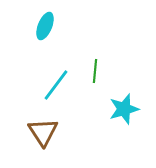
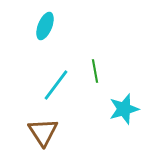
green line: rotated 15 degrees counterclockwise
